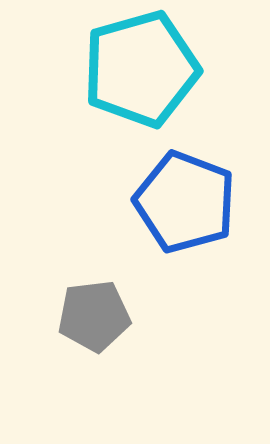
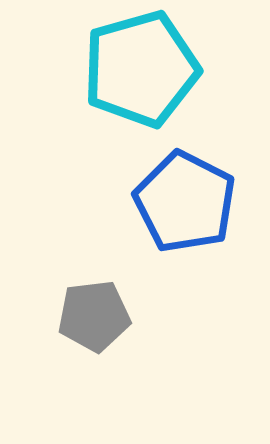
blue pentagon: rotated 6 degrees clockwise
